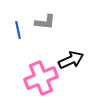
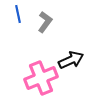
gray L-shape: rotated 60 degrees counterclockwise
blue line: moved 16 px up
